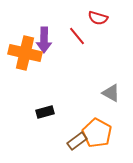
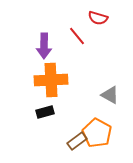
purple arrow: moved 6 px down
orange cross: moved 26 px right, 27 px down; rotated 16 degrees counterclockwise
gray triangle: moved 1 px left, 2 px down
